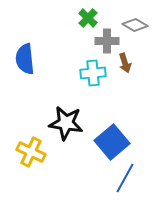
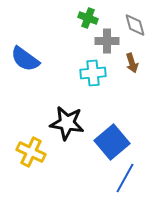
green cross: rotated 24 degrees counterclockwise
gray diamond: rotated 45 degrees clockwise
blue semicircle: rotated 48 degrees counterclockwise
brown arrow: moved 7 px right
black star: moved 1 px right
